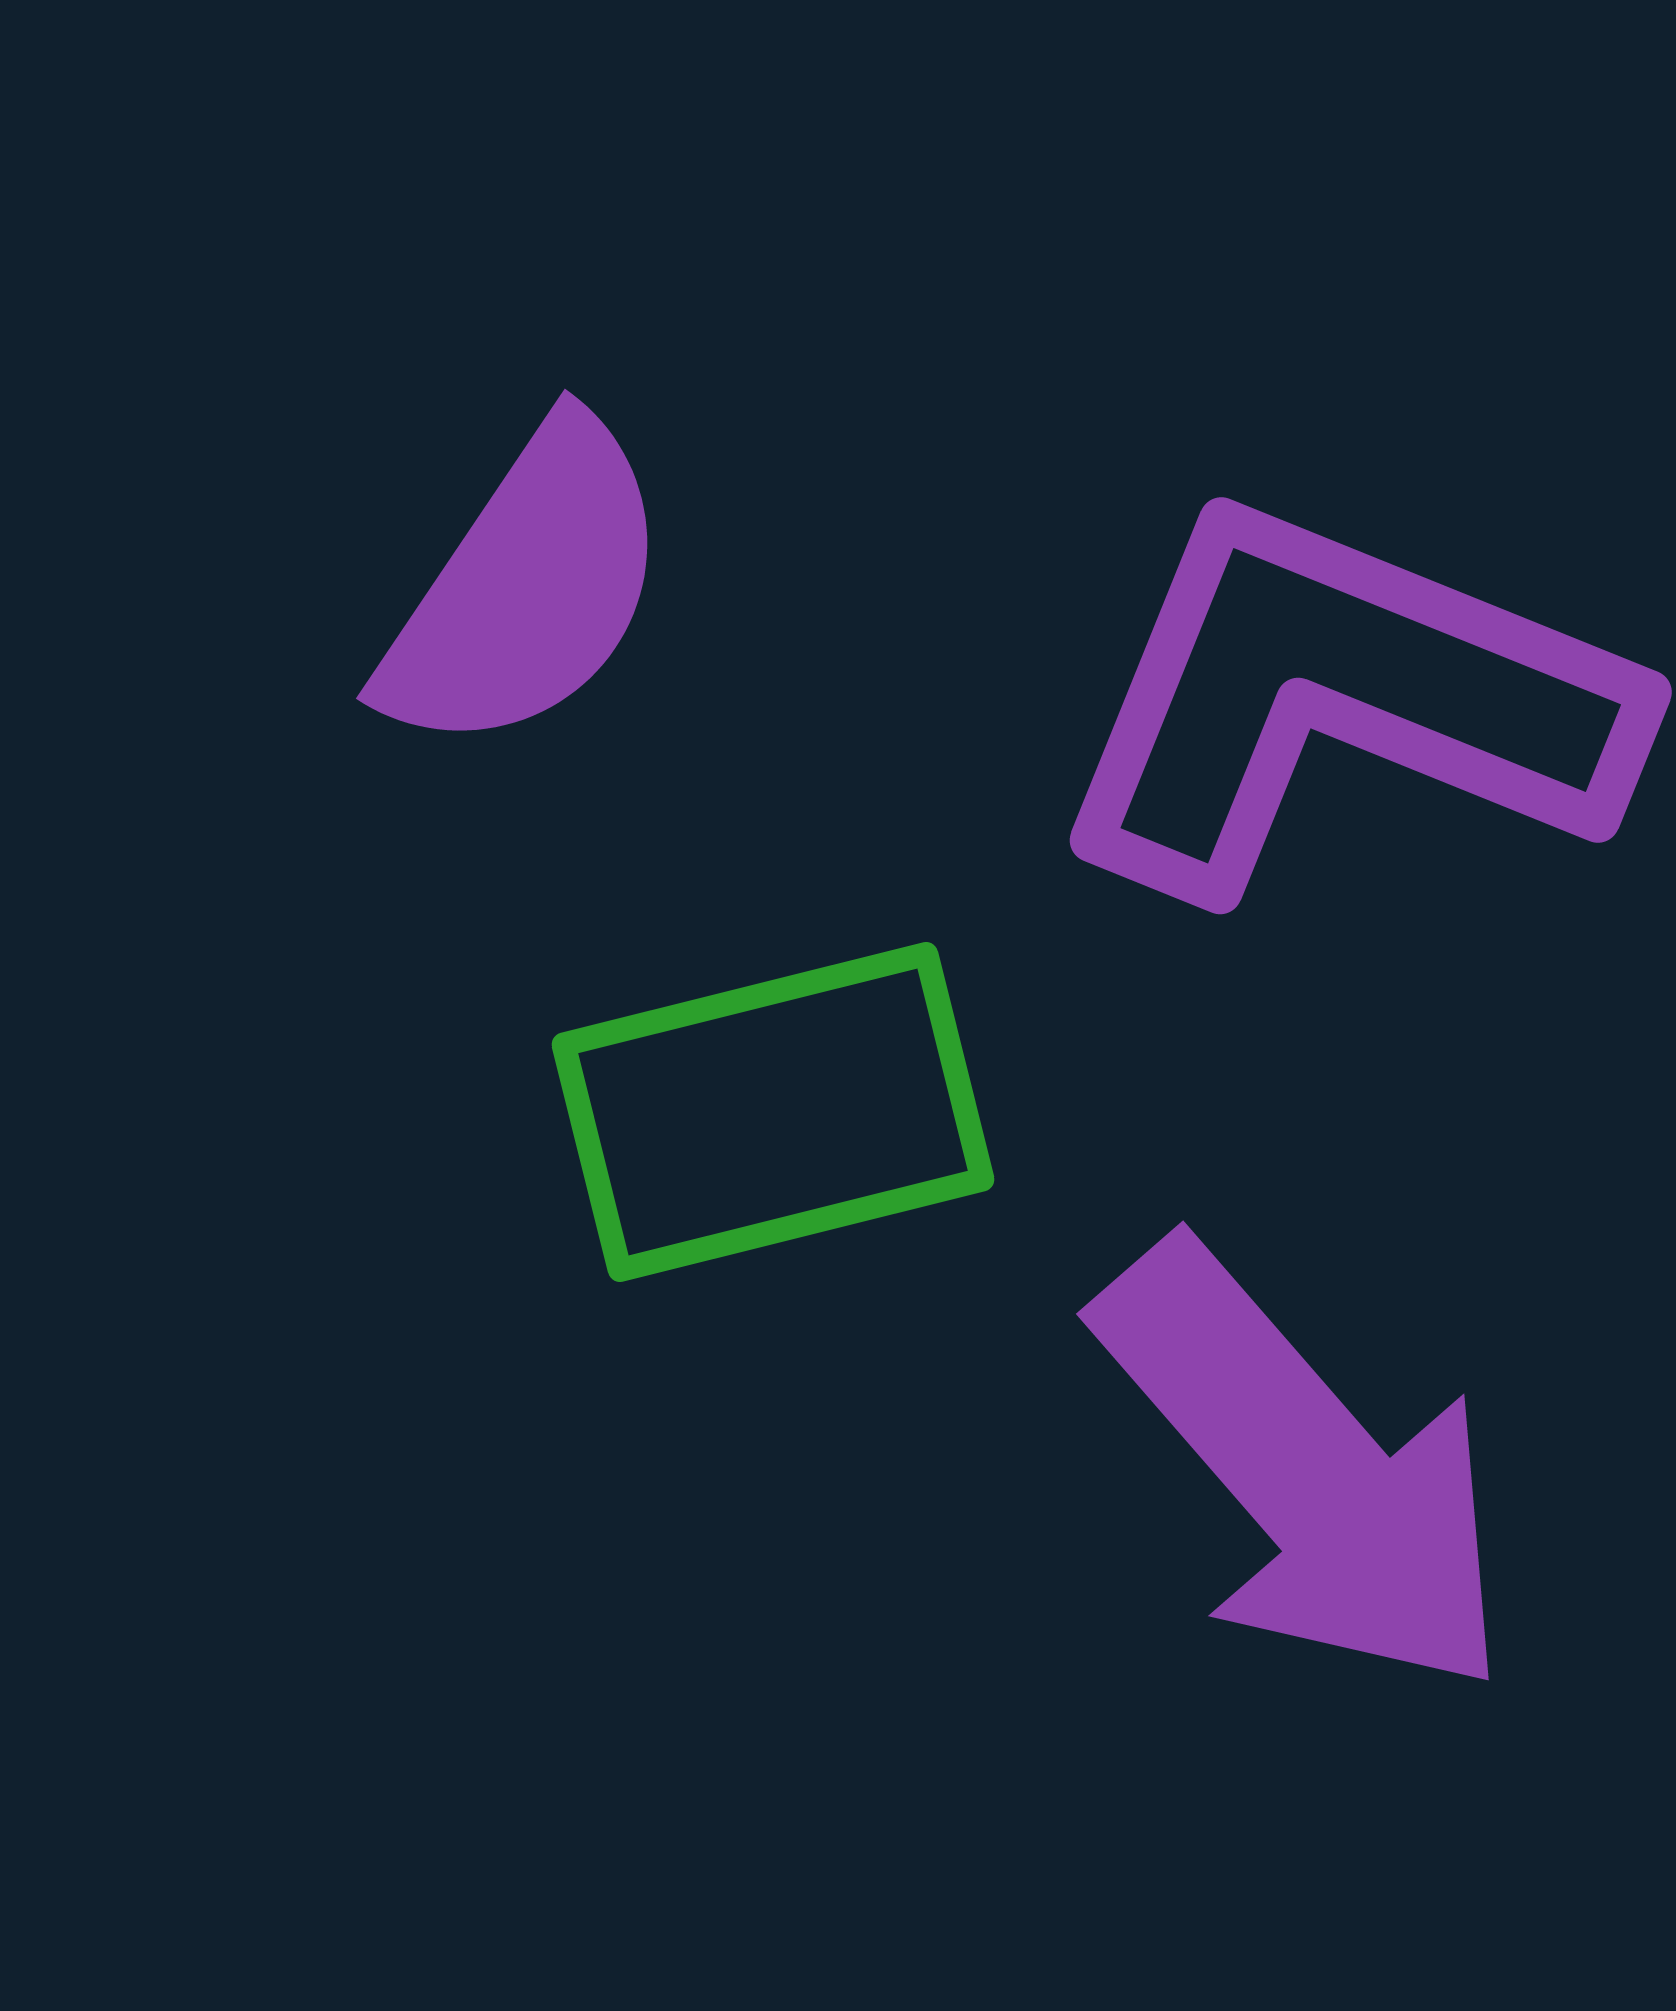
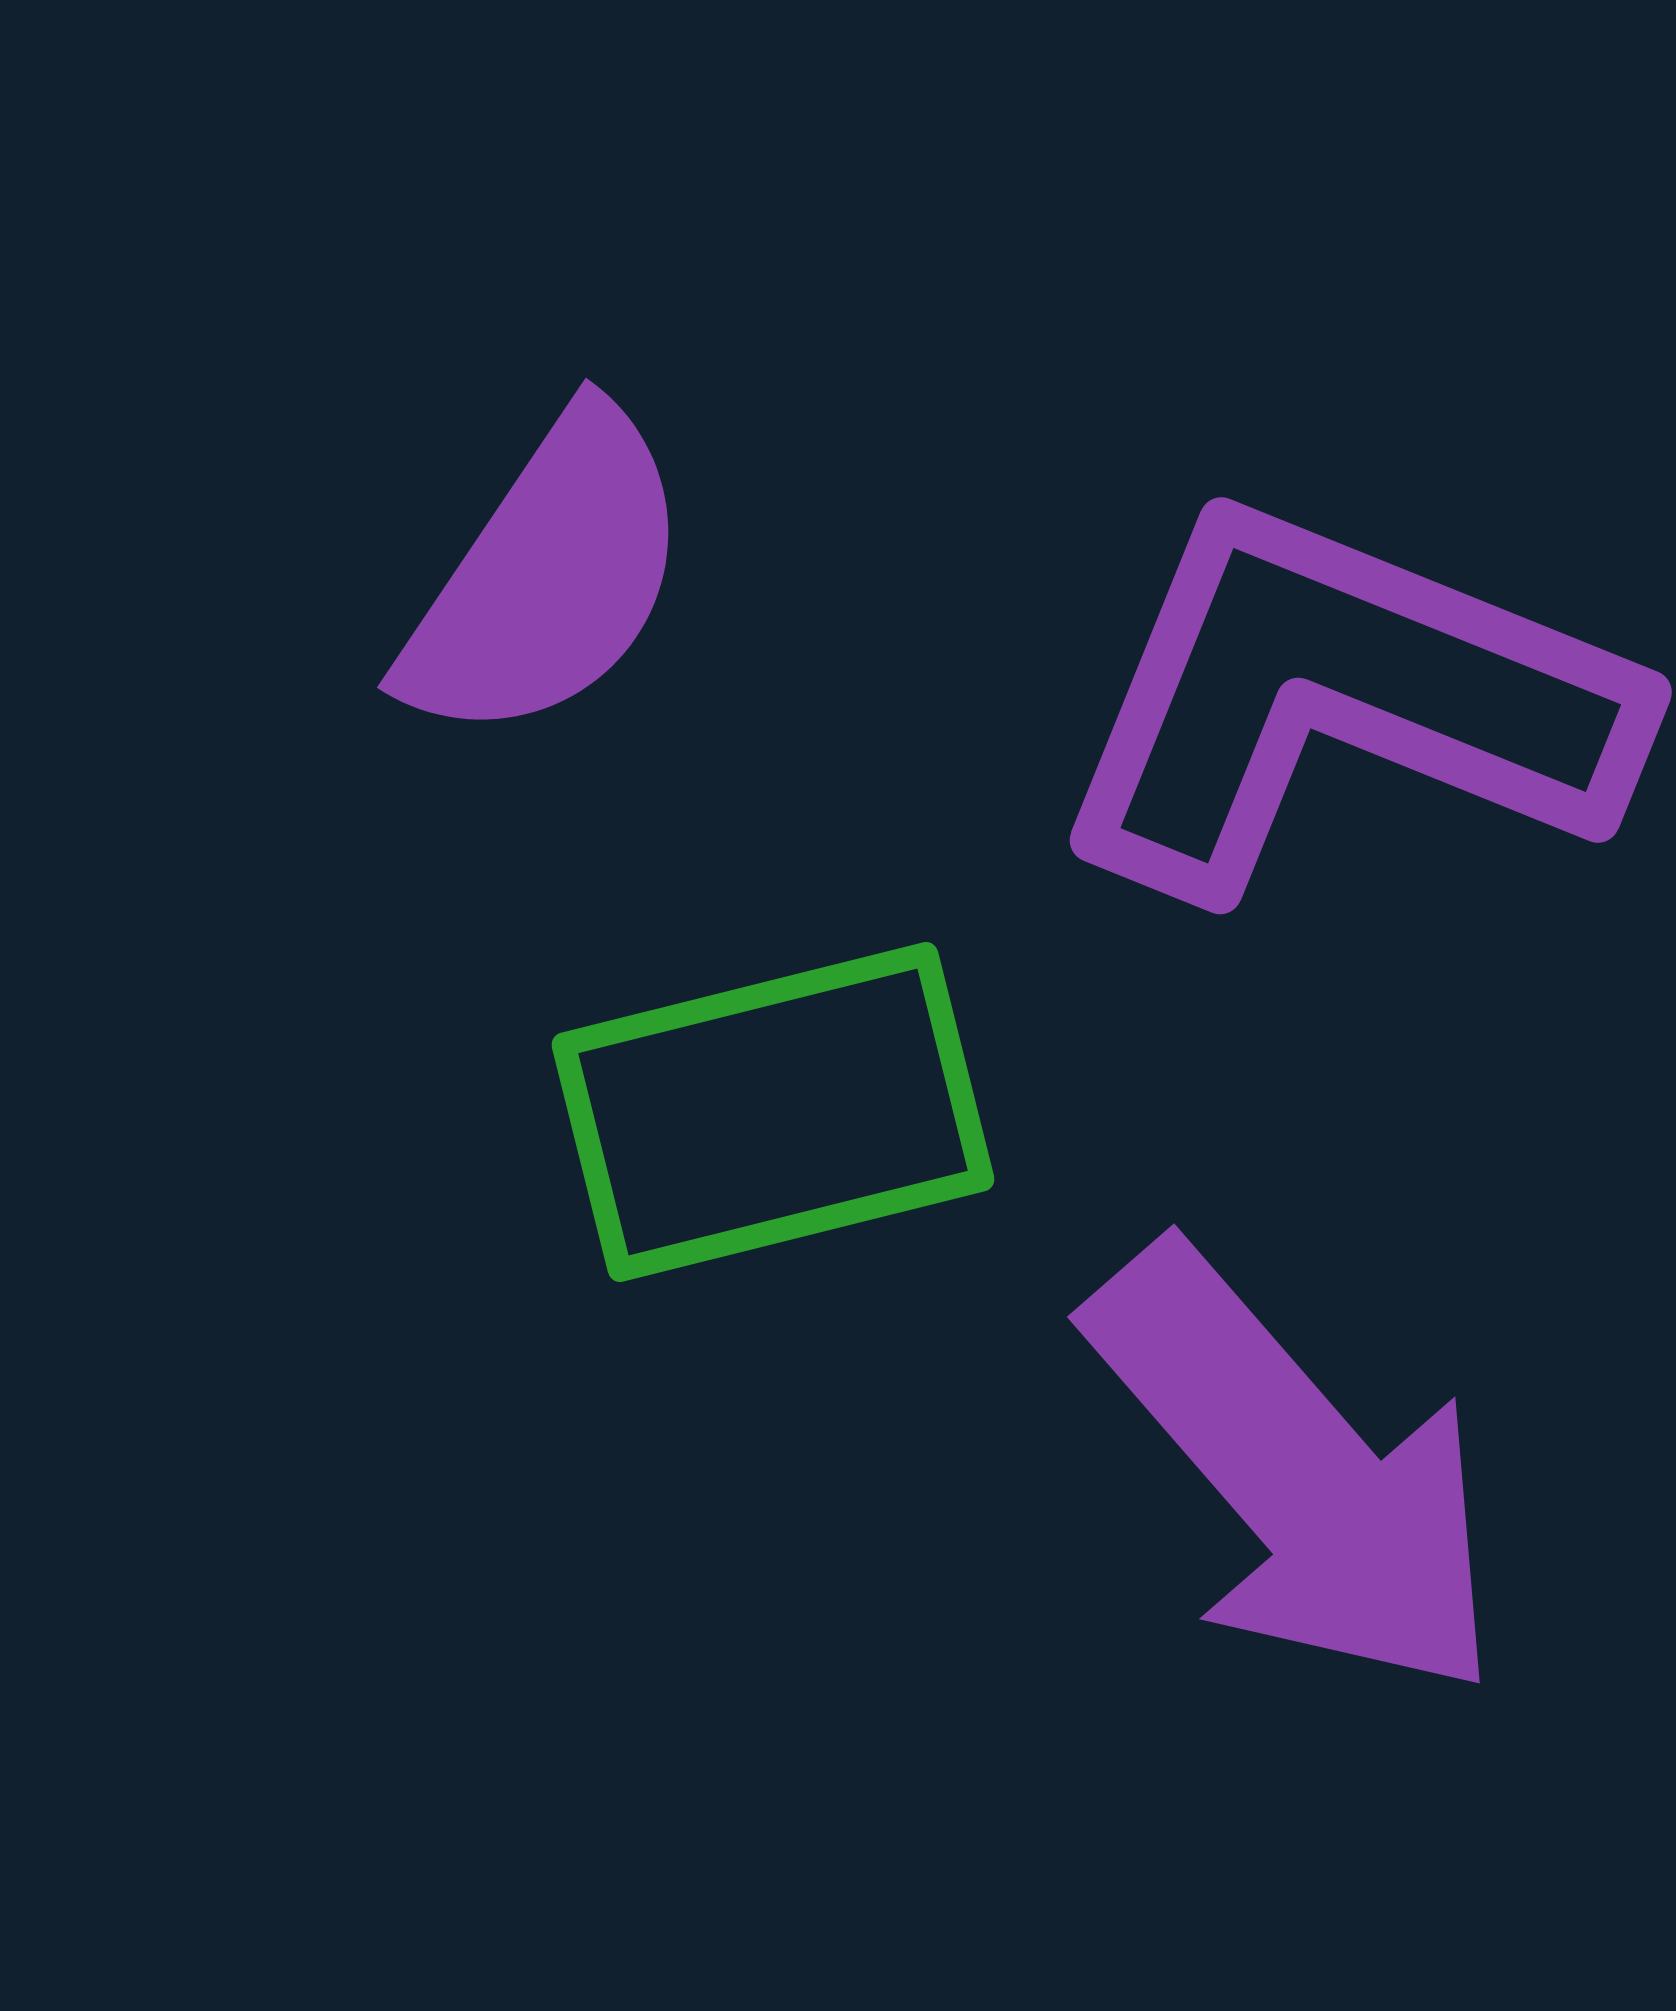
purple semicircle: moved 21 px right, 11 px up
purple arrow: moved 9 px left, 3 px down
